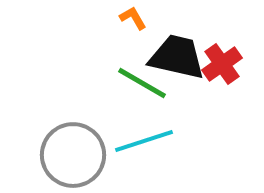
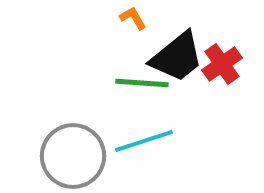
black trapezoid: rotated 128 degrees clockwise
green line: rotated 26 degrees counterclockwise
gray circle: moved 1 px down
